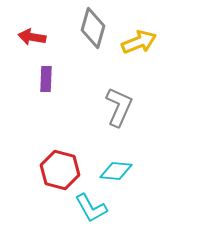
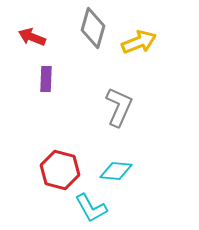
red arrow: rotated 12 degrees clockwise
